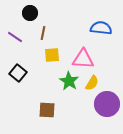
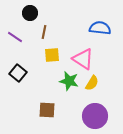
blue semicircle: moved 1 px left
brown line: moved 1 px right, 1 px up
pink triangle: rotated 30 degrees clockwise
green star: rotated 18 degrees counterclockwise
purple circle: moved 12 px left, 12 px down
